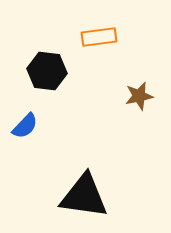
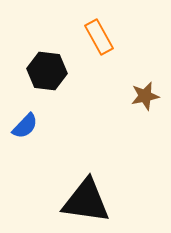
orange rectangle: rotated 68 degrees clockwise
brown star: moved 6 px right
black triangle: moved 2 px right, 5 px down
